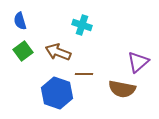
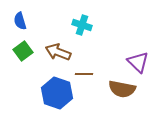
purple triangle: rotated 35 degrees counterclockwise
